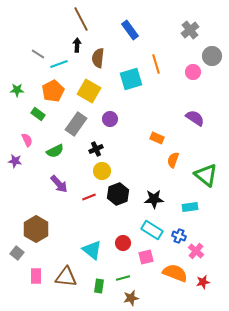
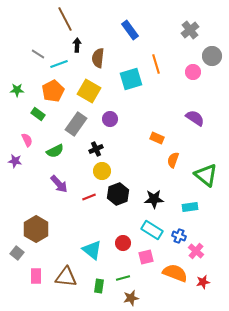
brown line at (81, 19): moved 16 px left
